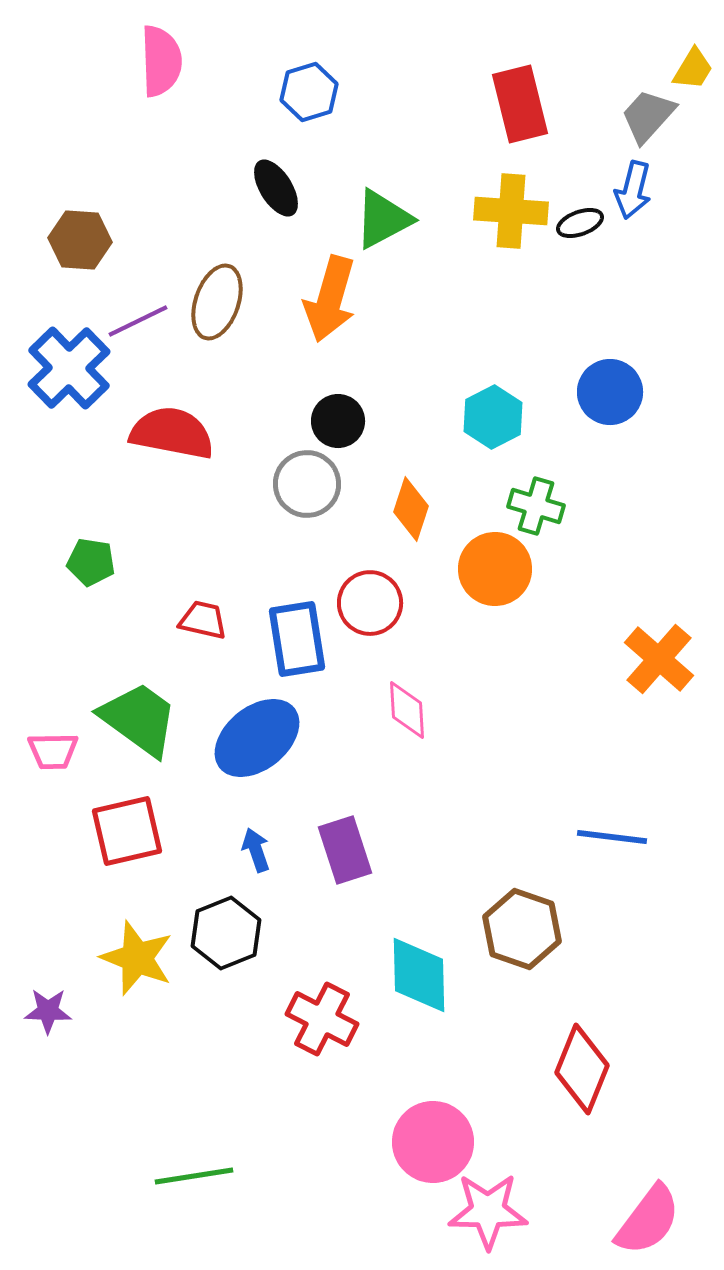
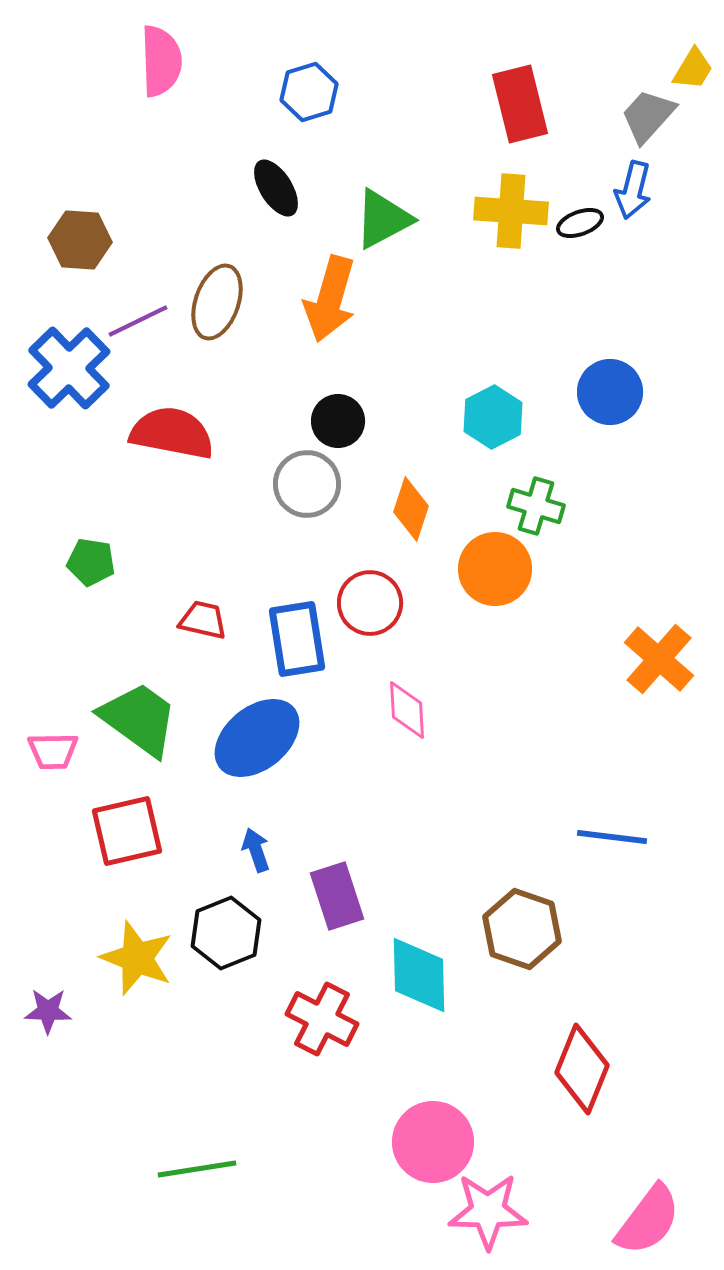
purple rectangle at (345, 850): moved 8 px left, 46 px down
green line at (194, 1176): moved 3 px right, 7 px up
